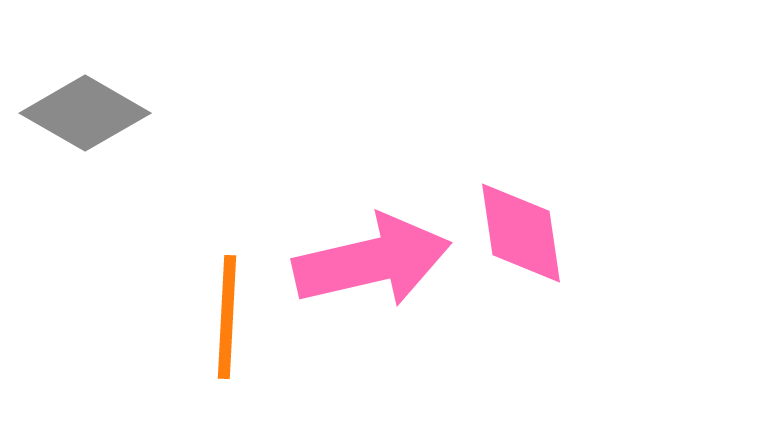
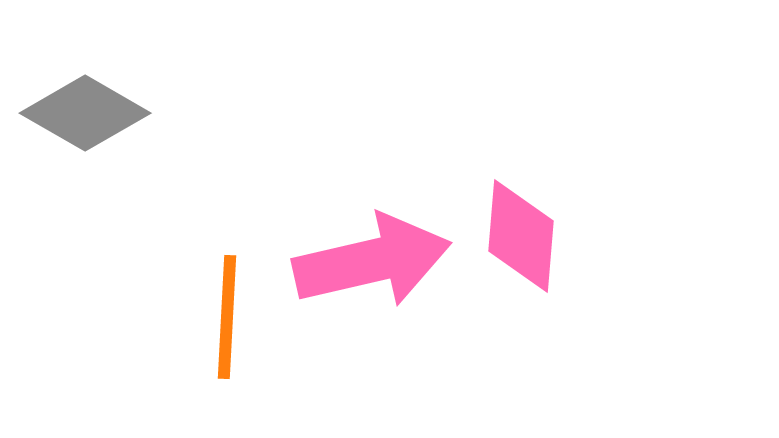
pink diamond: moved 3 px down; rotated 13 degrees clockwise
